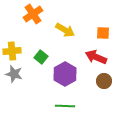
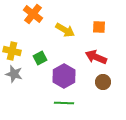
orange cross: rotated 18 degrees counterclockwise
orange square: moved 4 px left, 6 px up
yellow cross: rotated 18 degrees clockwise
green square: moved 1 px left, 1 px down; rotated 24 degrees clockwise
purple hexagon: moved 1 px left, 2 px down
brown circle: moved 1 px left, 1 px down
green line: moved 1 px left, 3 px up
